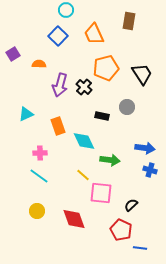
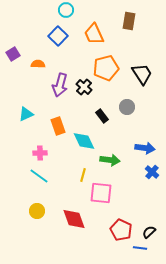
orange semicircle: moved 1 px left
black rectangle: rotated 40 degrees clockwise
blue cross: moved 2 px right, 2 px down; rotated 24 degrees clockwise
yellow line: rotated 64 degrees clockwise
black semicircle: moved 18 px right, 27 px down
